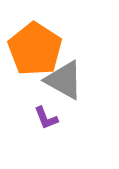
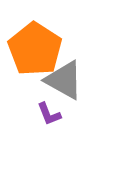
purple L-shape: moved 3 px right, 4 px up
